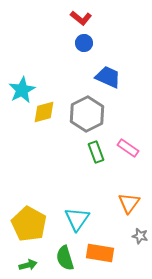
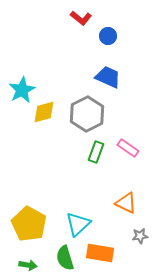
blue circle: moved 24 px right, 7 px up
green rectangle: rotated 40 degrees clockwise
orange triangle: moved 3 px left; rotated 40 degrees counterclockwise
cyan triangle: moved 1 px right, 5 px down; rotated 12 degrees clockwise
gray star: rotated 21 degrees counterclockwise
green arrow: rotated 24 degrees clockwise
